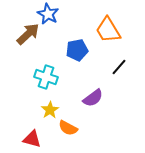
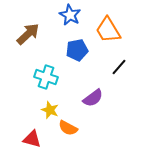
blue star: moved 22 px right, 1 px down
yellow star: rotated 18 degrees counterclockwise
